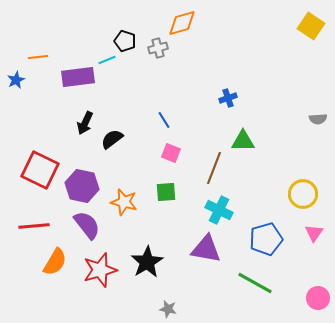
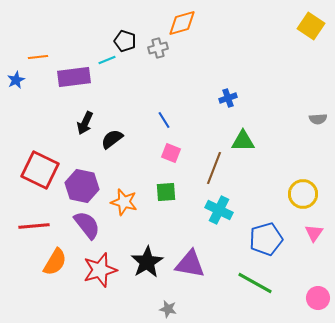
purple rectangle: moved 4 px left
purple triangle: moved 16 px left, 15 px down
